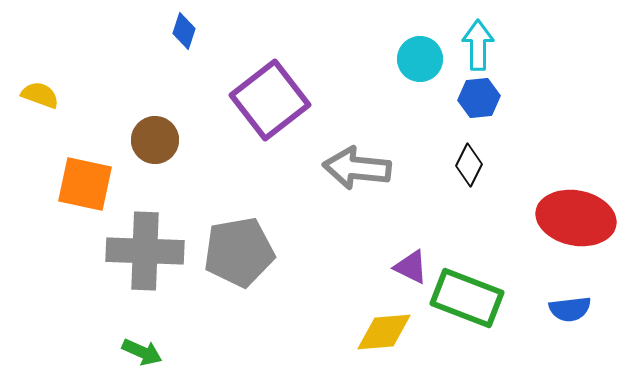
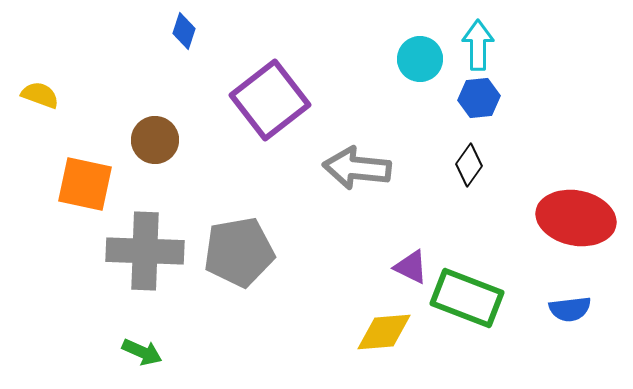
black diamond: rotated 9 degrees clockwise
